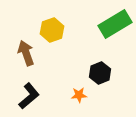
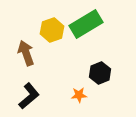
green rectangle: moved 29 px left
